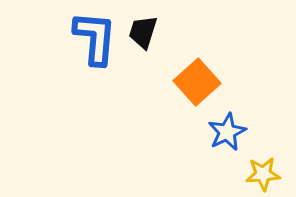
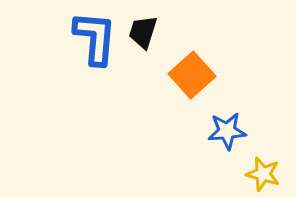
orange square: moved 5 px left, 7 px up
blue star: moved 1 px up; rotated 21 degrees clockwise
yellow star: rotated 20 degrees clockwise
